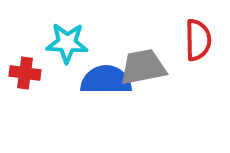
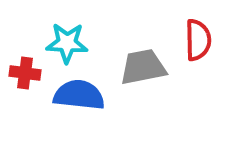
blue semicircle: moved 27 px left, 15 px down; rotated 6 degrees clockwise
